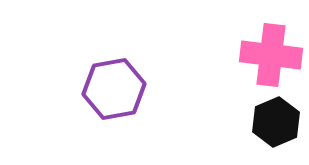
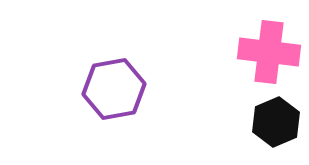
pink cross: moved 2 px left, 3 px up
